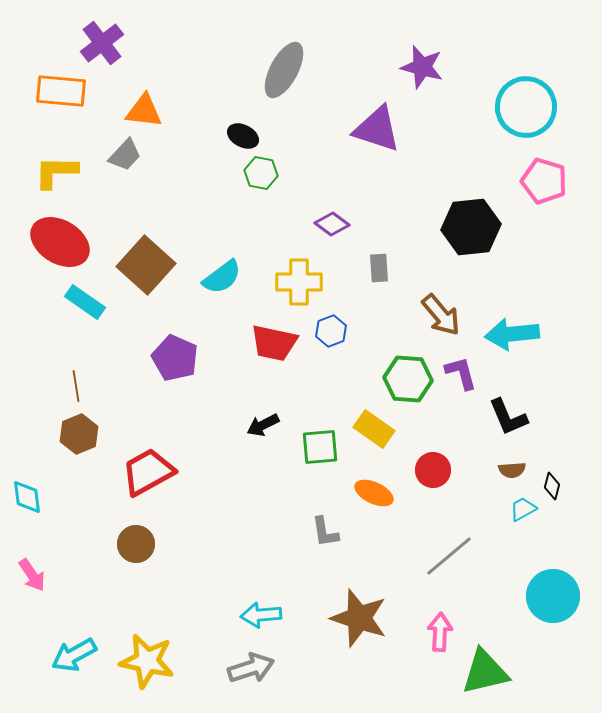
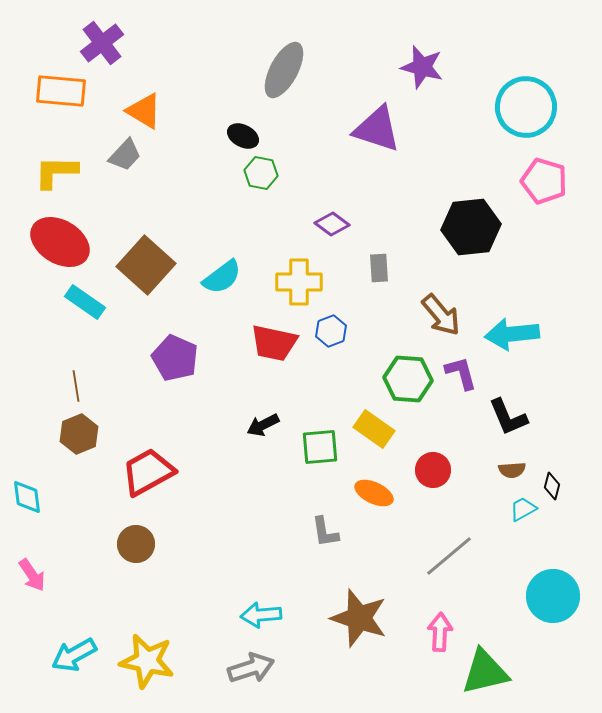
orange triangle at (144, 111): rotated 24 degrees clockwise
